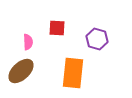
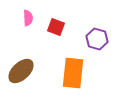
red square: moved 1 px left, 1 px up; rotated 18 degrees clockwise
pink semicircle: moved 24 px up
